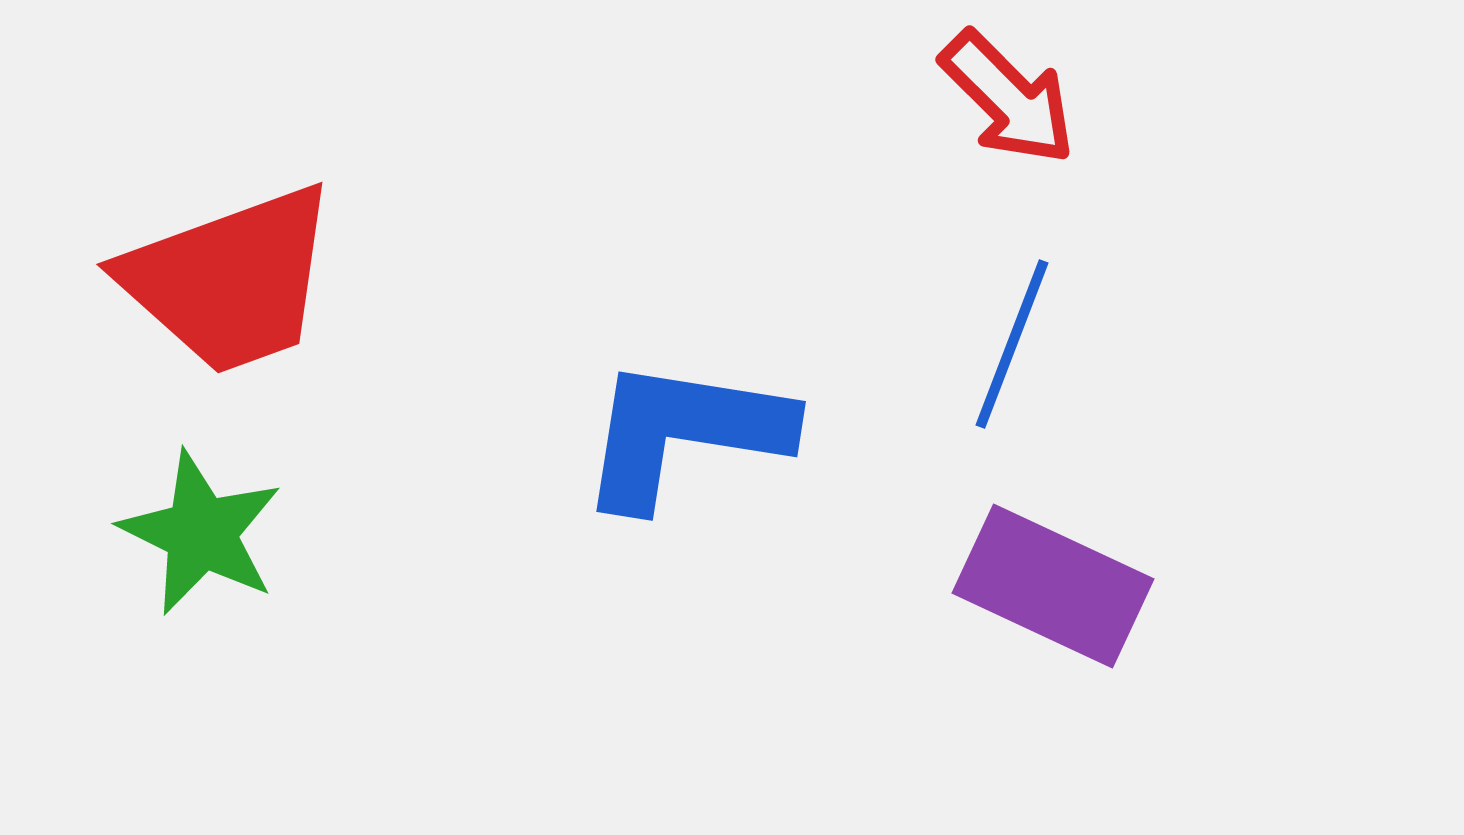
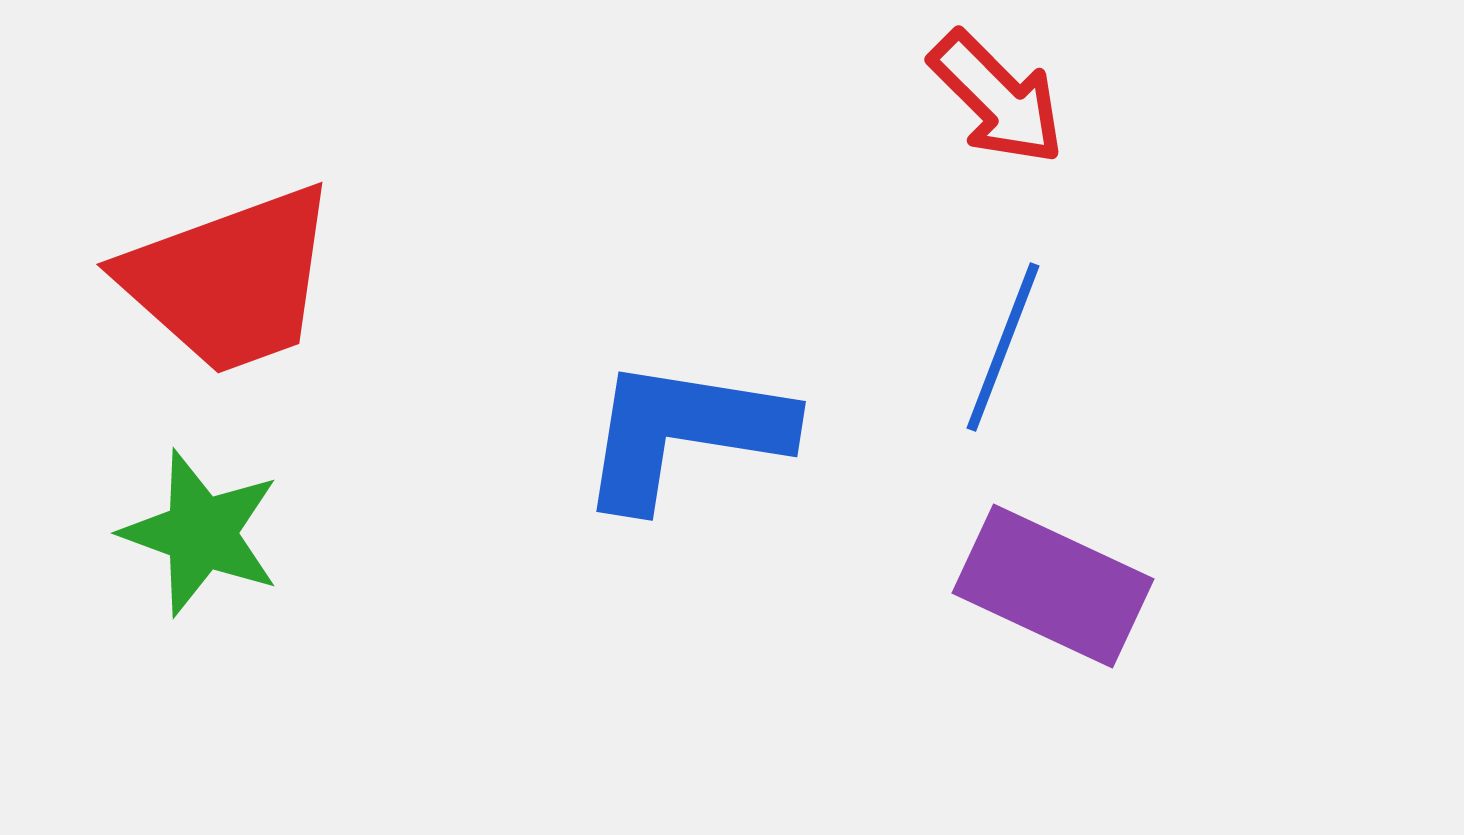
red arrow: moved 11 px left
blue line: moved 9 px left, 3 px down
green star: rotated 6 degrees counterclockwise
